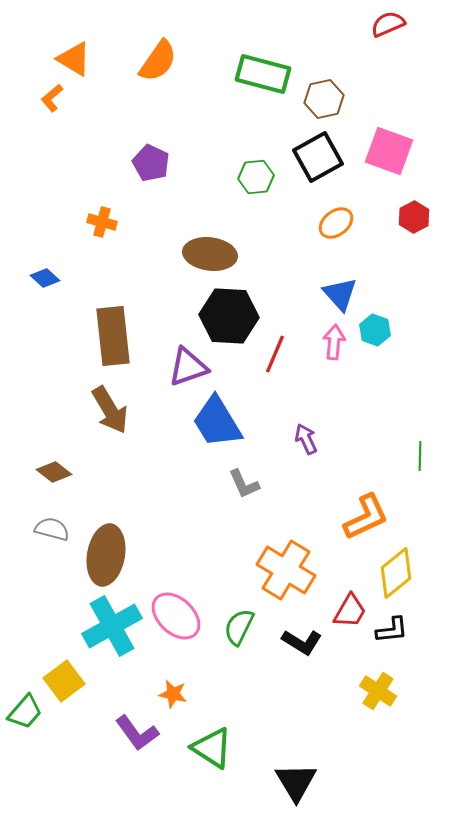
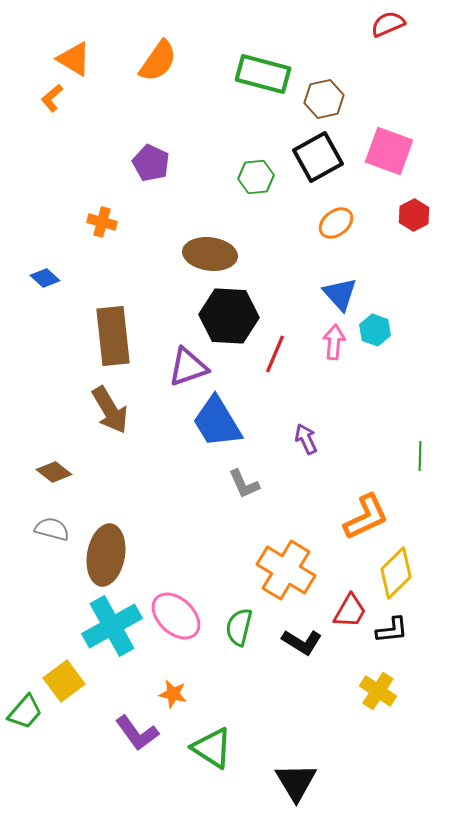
red hexagon at (414, 217): moved 2 px up
yellow diamond at (396, 573): rotated 6 degrees counterclockwise
green semicircle at (239, 627): rotated 12 degrees counterclockwise
